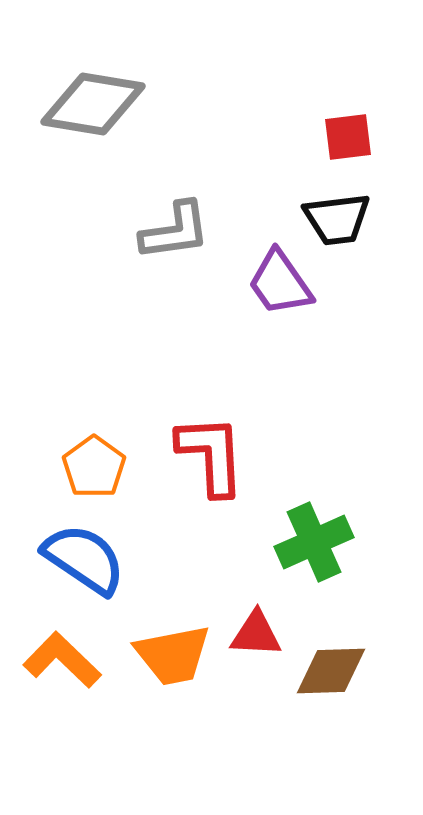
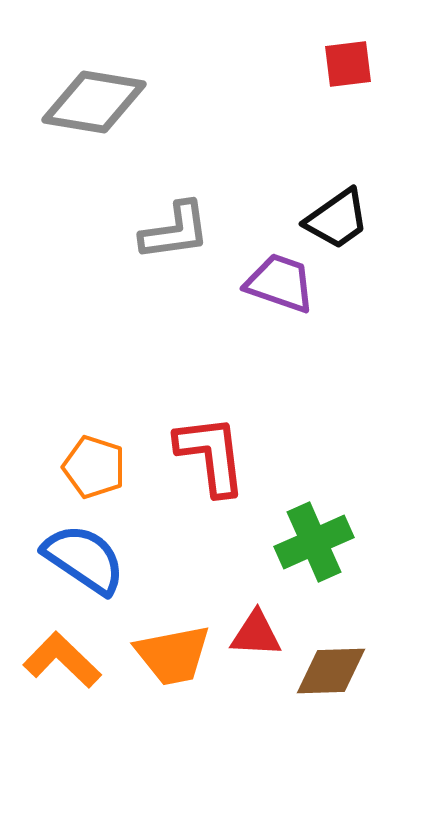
gray diamond: moved 1 px right, 2 px up
red square: moved 73 px up
black trapezoid: rotated 28 degrees counterclockwise
purple trapezoid: rotated 144 degrees clockwise
red L-shape: rotated 4 degrees counterclockwise
orange pentagon: rotated 18 degrees counterclockwise
